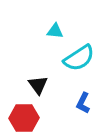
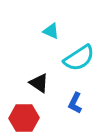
cyan triangle: moved 4 px left; rotated 18 degrees clockwise
black triangle: moved 1 px right, 2 px up; rotated 20 degrees counterclockwise
blue L-shape: moved 8 px left
